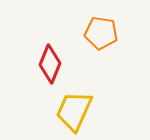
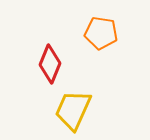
yellow trapezoid: moved 1 px left, 1 px up
